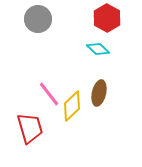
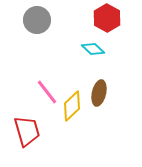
gray circle: moved 1 px left, 1 px down
cyan diamond: moved 5 px left
pink line: moved 2 px left, 2 px up
red trapezoid: moved 3 px left, 3 px down
